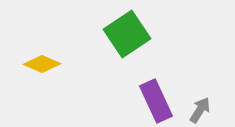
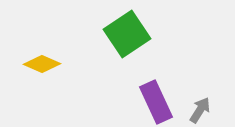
purple rectangle: moved 1 px down
